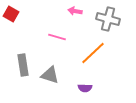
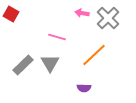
pink arrow: moved 7 px right, 2 px down
gray cross: moved 1 px up; rotated 30 degrees clockwise
orange line: moved 1 px right, 2 px down
gray rectangle: rotated 55 degrees clockwise
gray triangle: moved 12 px up; rotated 42 degrees clockwise
purple semicircle: moved 1 px left
